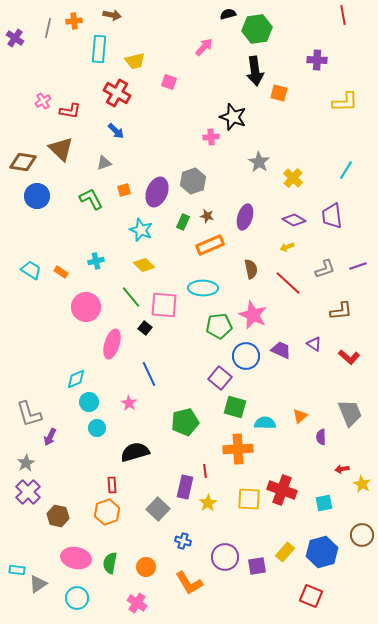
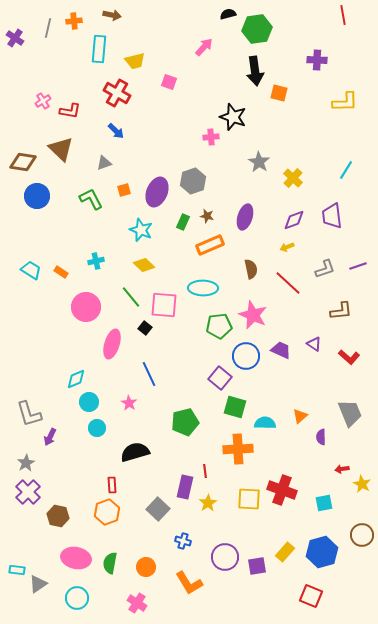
purple diamond at (294, 220): rotated 50 degrees counterclockwise
